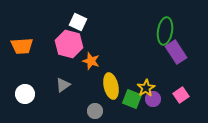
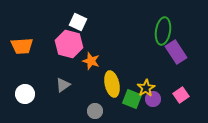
green ellipse: moved 2 px left
yellow ellipse: moved 1 px right, 2 px up
